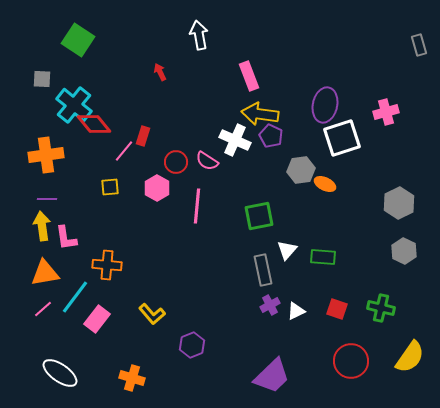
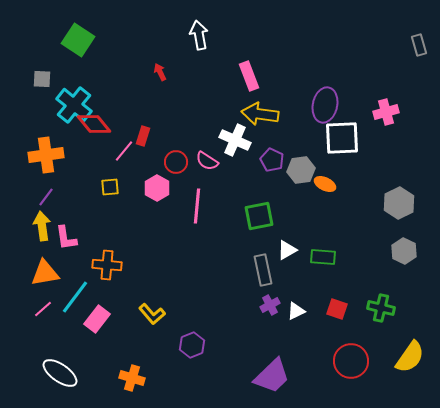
purple pentagon at (271, 136): moved 1 px right, 24 px down
white square at (342, 138): rotated 15 degrees clockwise
purple line at (47, 199): moved 1 px left, 2 px up; rotated 54 degrees counterclockwise
white triangle at (287, 250): rotated 20 degrees clockwise
